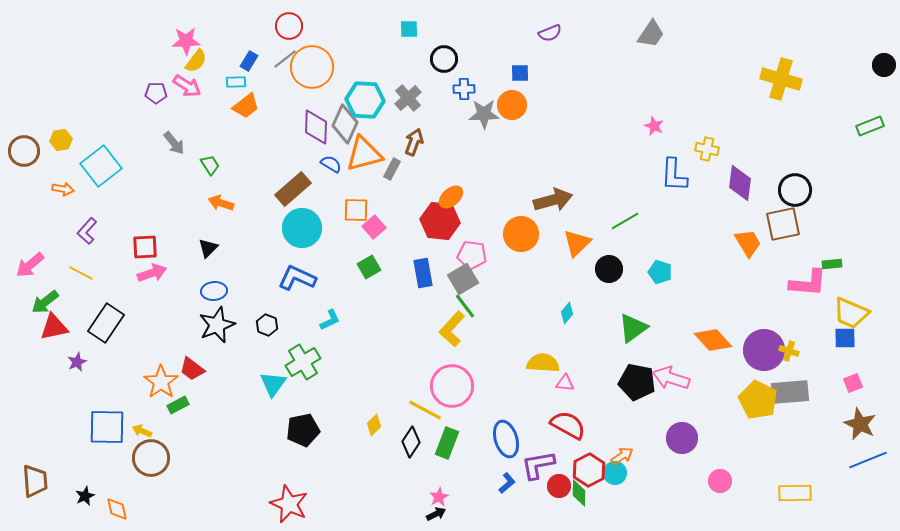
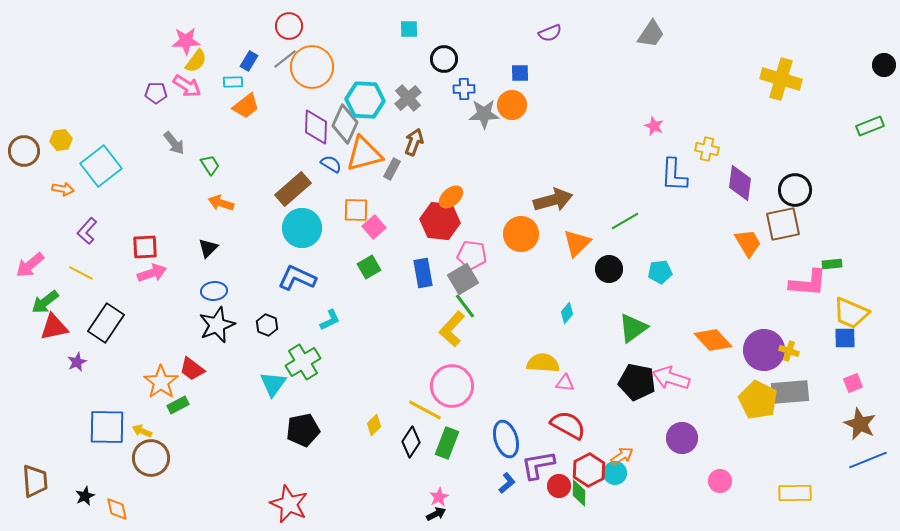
cyan rectangle at (236, 82): moved 3 px left
cyan pentagon at (660, 272): rotated 25 degrees counterclockwise
